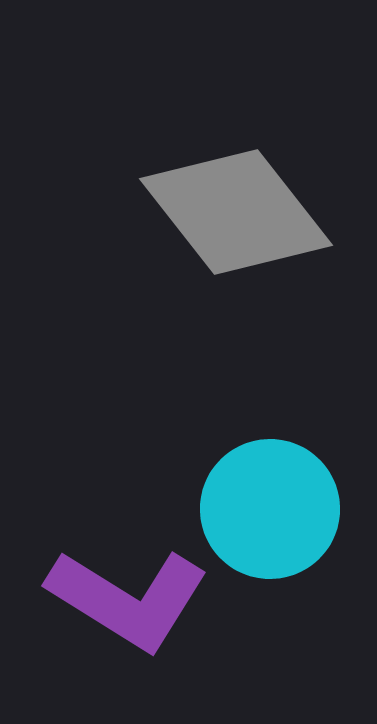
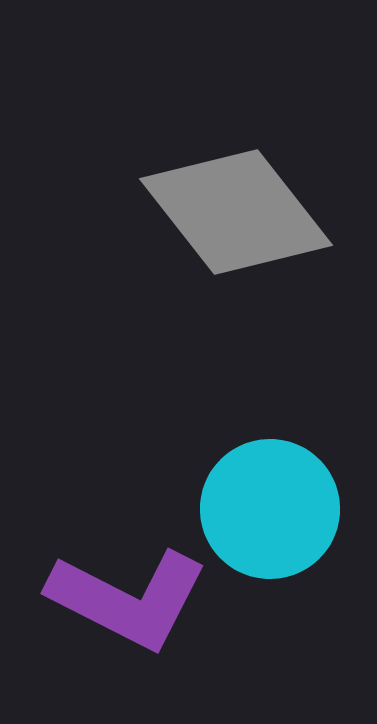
purple L-shape: rotated 5 degrees counterclockwise
